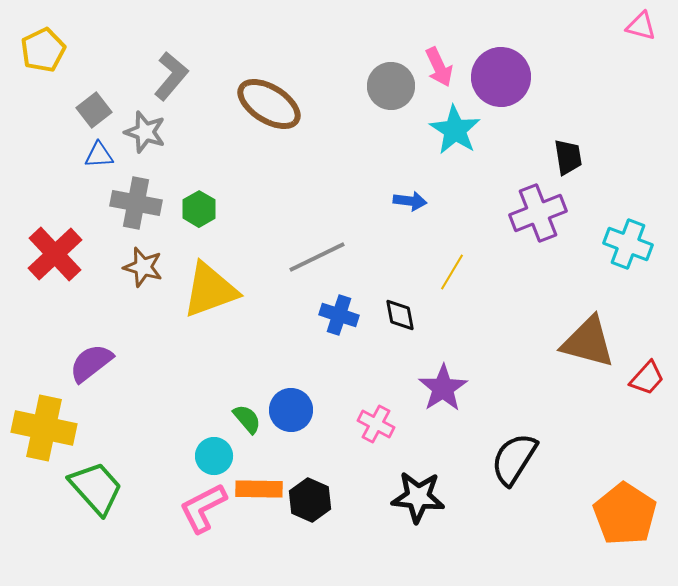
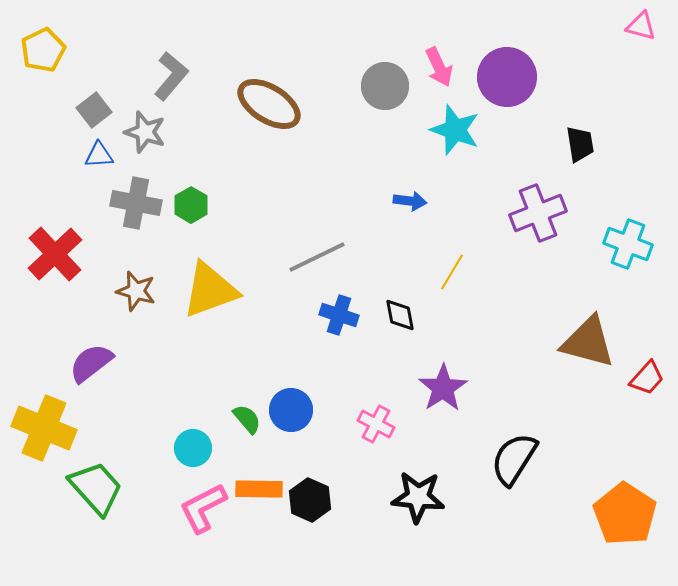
purple circle: moved 6 px right
gray circle: moved 6 px left
cyan star: rotated 12 degrees counterclockwise
black trapezoid: moved 12 px right, 13 px up
green hexagon: moved 8 px left, 4 px up
brown star: moved 7 px left, 24 px down
yellow cross: rotated 10 degrees clockwise
cyan circle: moved 21 px left, 8 px up
